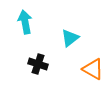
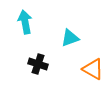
cyan triangle: rotated 18 degrees clockwise
